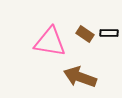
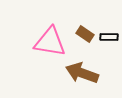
black rectangle: moved 4 px down
brown arrow: moved 2 px right, 4 px up
